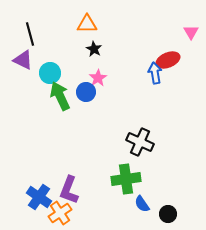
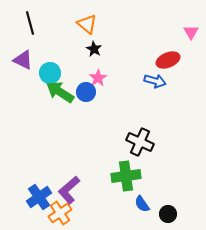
orange triangle: rotated 40 degrees clockwise
black line: moved 11 px up
blue arrow: moved 8 px down; rotated 115 degrees clockwise
green arrow: moved 4 px up; rotated 32 degrees counterclockwise
green cross: moved 3 px up
purple L-shape: rotated 28 degrees clockwise
blue cross: rotated 20 degrees clockwise
